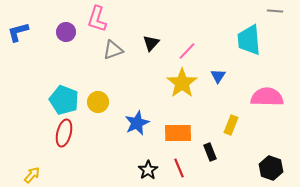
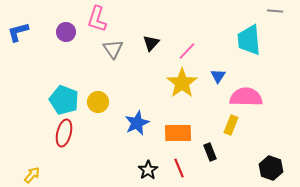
gray triangle: moved 1 px up; rotated 45 degrees counterclockwise
pink semicircle: moved 21 px left
